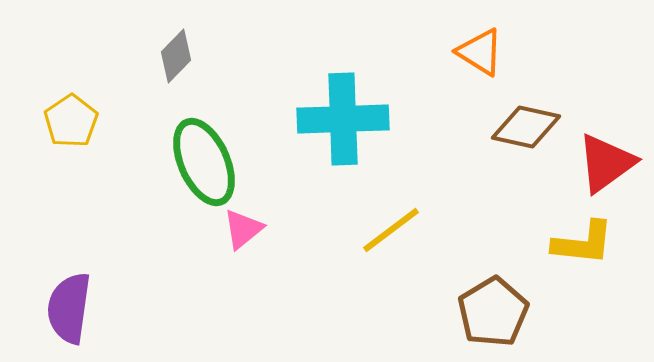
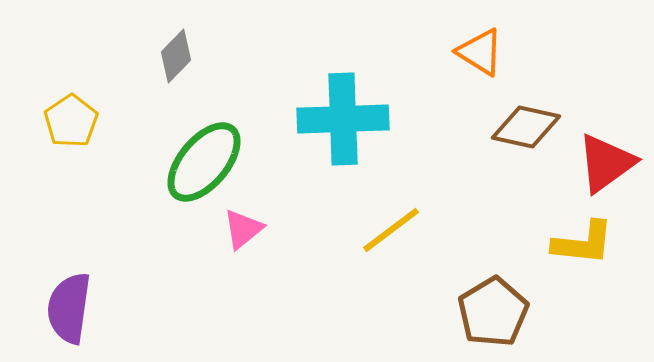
green ellipse: rotated 64 degrees clockwise
